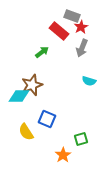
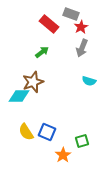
gray rectangle: moved 1 px left, 2 px up
red rectangle: moved 10 px left, 7 px up
brown star: moved 1 px right, 3 px up
blue square: moved 13 px down
green square: moved 1 px right, 2 px down
